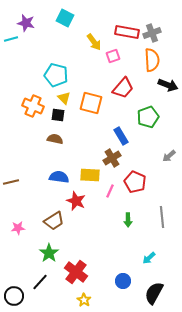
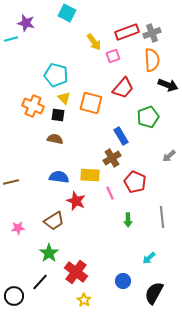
cyan square: moved 2 px right, 5 px up
red rectangle: rotated 30 degrees counterclockwise
pink line: moved 2 px down; rotated 48 degrees counterclockwise
